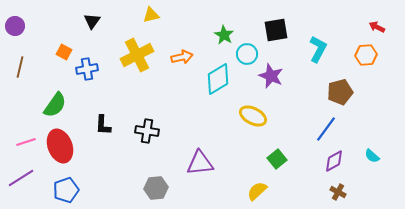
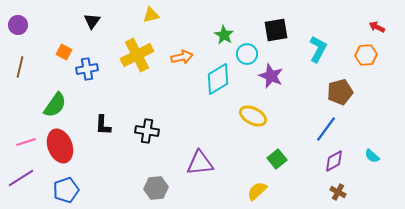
purple circle: moved 3 px right, 1 px up
